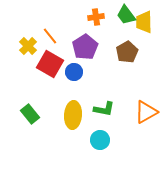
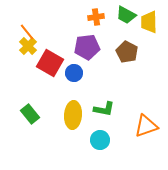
green trapezoid: rotated 25 degrees counterclockwise
yellow trapezoid: moved 5 px right
orange line: moved 23 px left, 4 px up
purple pentagon: moved 2 px right; rotated 25 degrees clockwise
brown pentagon: rotated 15 degrees counterclockwise
red square: moved 1 px up
blue circle: moved 1 px down
orange triangle: moved 14 px down; rotated 10 degrees clockwise
